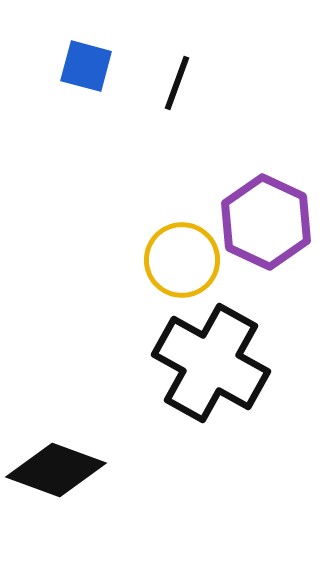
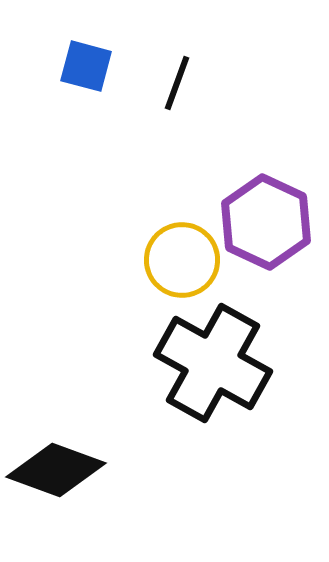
black cross: moved 2 px right
